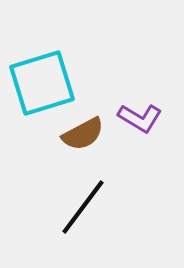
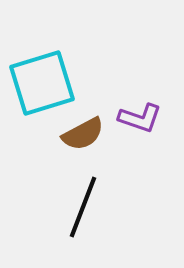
purple L-shape: rotated 12 degrees counterclockwise
black line: rotated 16 degrees counterclockwise
